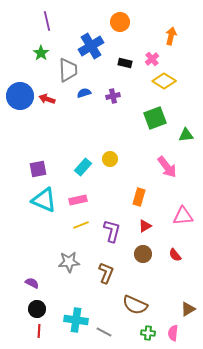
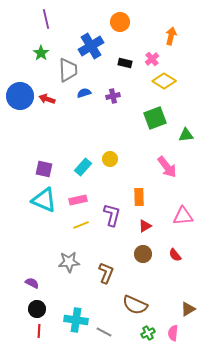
purple line: moved 1 px left, 2 px up
purple square: moved 6 px right; rotated 24 degrees clockwise
orange rectangle: rotated 18 degrees counterclockwise
purple L-shape: moved 16 px up
green cross: rotated 32 degrees counterclockwise
